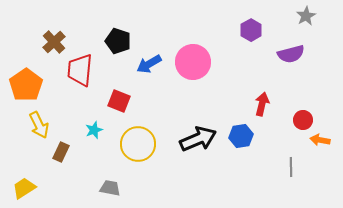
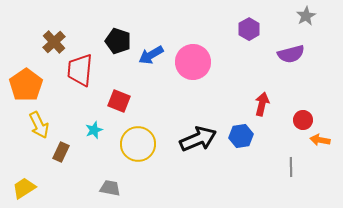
purple hexagon: moved 2 px left, 1 px up
blue arrow: moved 2 px right, 9 px up
